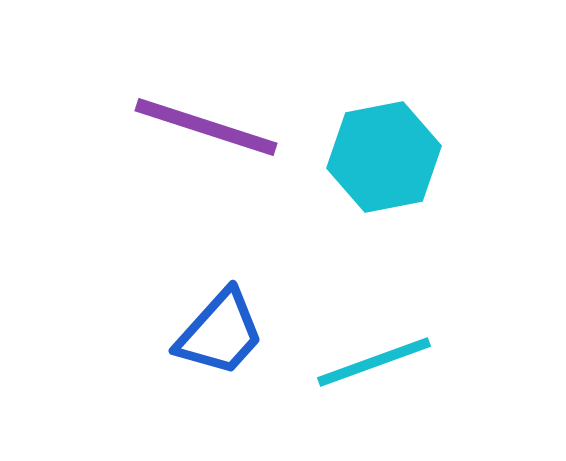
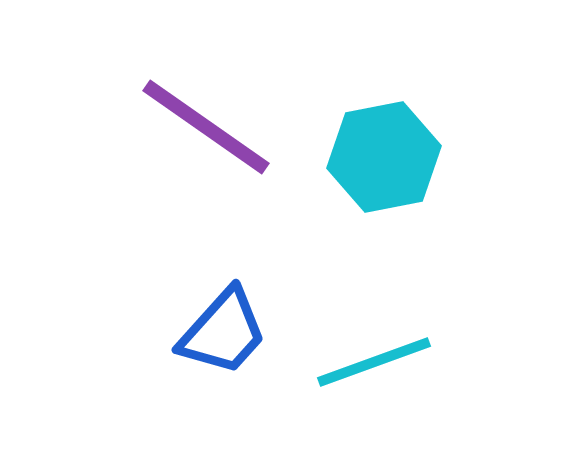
purple line: rotated 17 degrees clockwise
blue trapezoid: moved 3 px right, 1 px up
